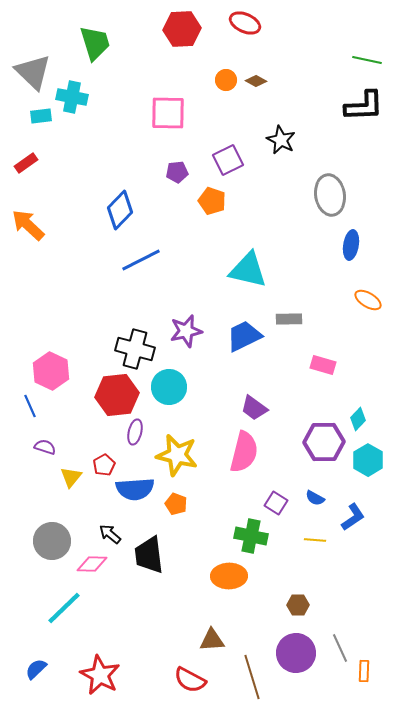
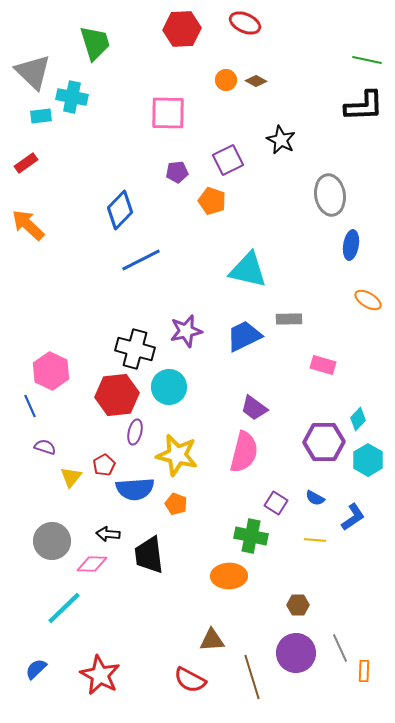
black arrow at (110, 534): moved 2 px left; rotated 35 degrees counterclockwise
